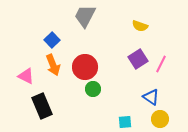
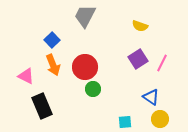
pink line: moved 1 px right, 1 px up
